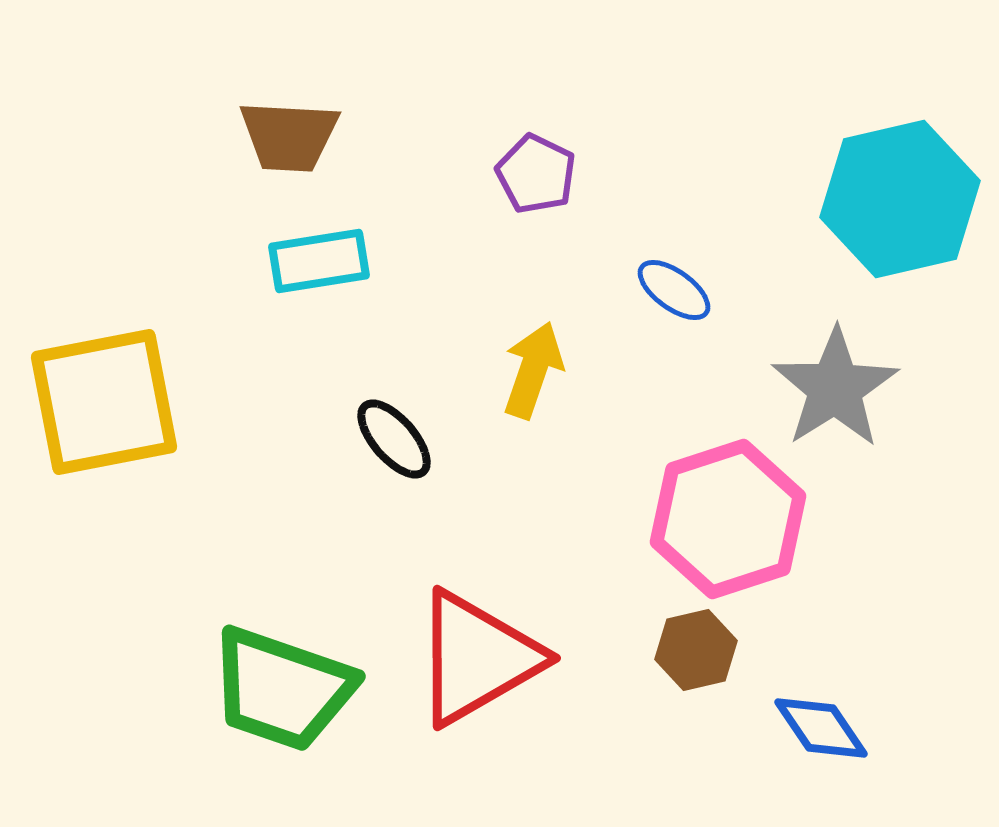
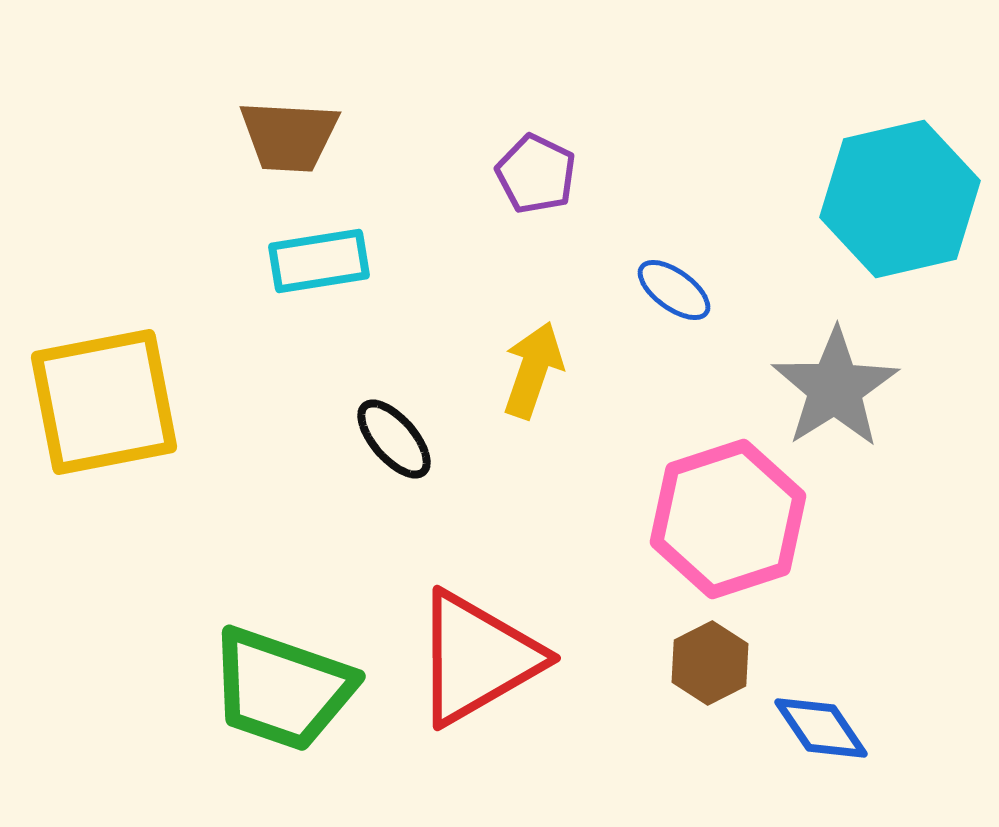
brown hexagon: moved 14 px right, 13 px down; rotated 14 degrees counterclockwise
